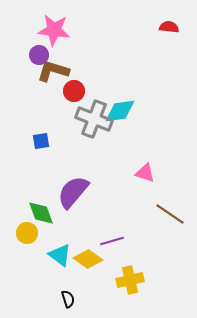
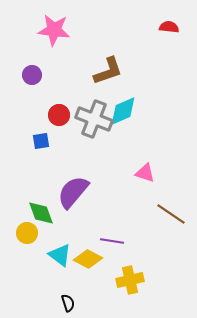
purple circle: moved 7 px left, 20 px down
brown L-shape: moved 55 px right; rotated 144 degrees clockwise
red circle: moved 15 px left, 24 px down
cyan diamond: moved 3 px right; rotated 16 degrees counterclockwise
brown line: moved 1 px right
purple line: rotated 25 degrees clockwise
yellow diamond: rotated 8 degrees counterclockwise
black semicircle: moved 4 px down
